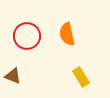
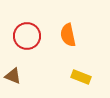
orange semicircle: moved 1 px right, 1 px down
yellow rectangle: rotated 36 degrees counterclockwise
